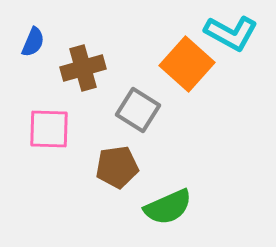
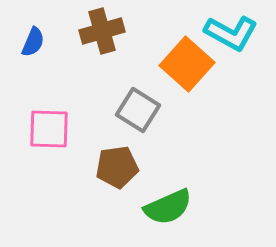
brown cross: moved 19 px right, 37 px up
